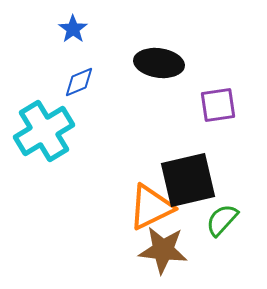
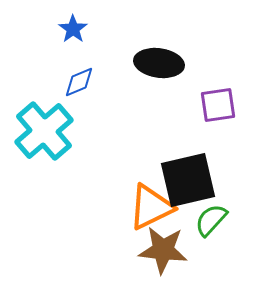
cyan cross: rotated 10 degrees counterclockwise
green semicircle: moved 11 px left
